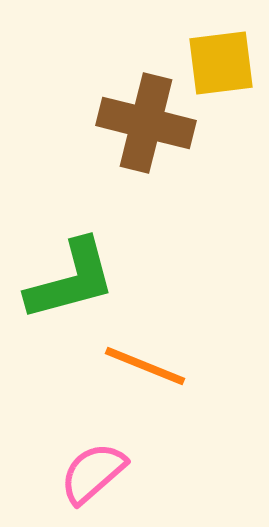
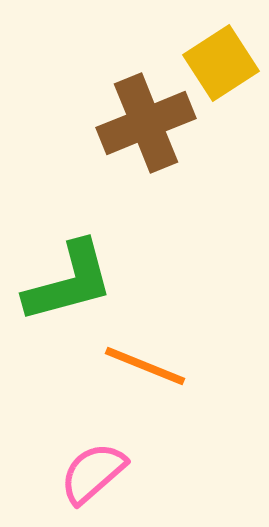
yellow square: rotated 26 degrees counterclockwise
brown cross: rotated 36 degrees counterclockwise
green L-shape: moved 2 px left, 2 px down
